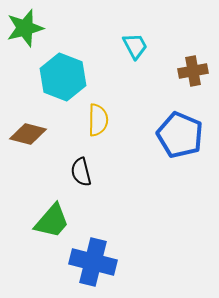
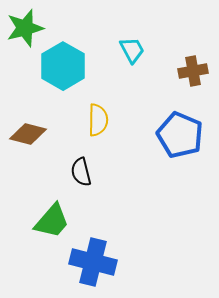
cyan trapezoid: moved 3 px left, 4 px down
cyan hexagon: moved 11 px up; rotated 9 degrees clockwise
